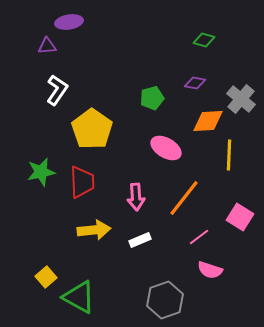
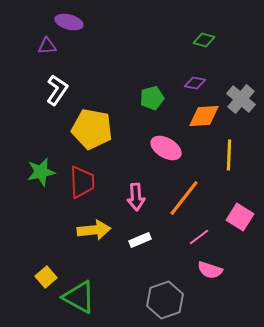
purple ellipse: rotated 24 degrees clockwise
orange diamond: moved 4 px left, 5 px up
yellow pentagon: rotated 24 degrees counterclockwise
